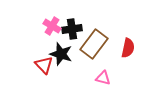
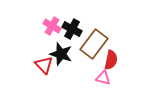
black cross: rotated 36 degrees clockwise
red semicircle: moved 17 px left, 12 px down
